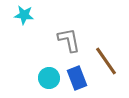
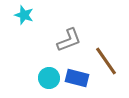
cyan star: rotated 12 degrees clockwise
gray L-shape: rotated 80 degrees clockwise
blue rectangle: rotated 55 degrees counterclockwise
